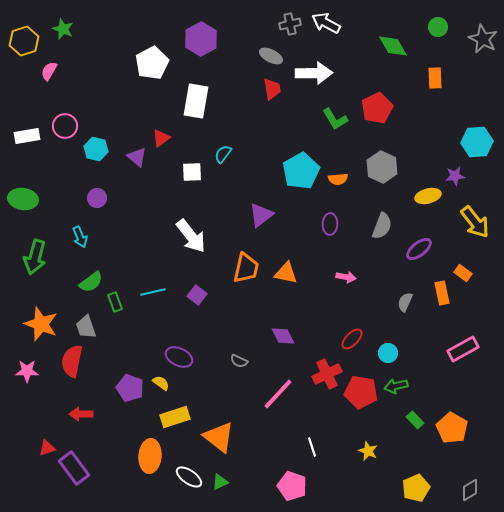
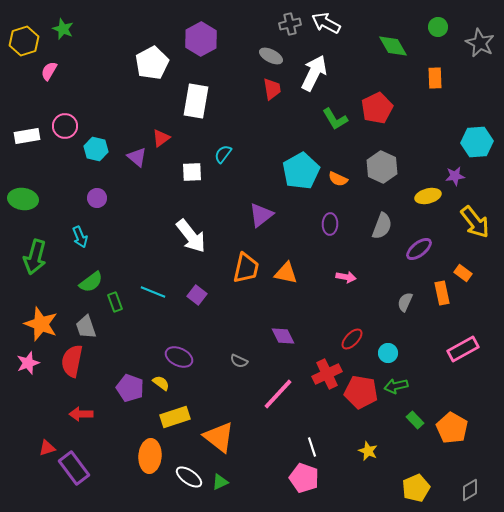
gray star at (483, 39): moved 3 px left, 4 px down
white arrow at (314, 73): rotated 63 degrees counterclockwise
orange semicircle at (338, 179): rotated 30 degrees clockwise
cyan line at (153, 292): rotated 35 degrees clockwise
pink star at (27, 371): moved 1 px right, 8 px up; rotated 20 degrees counterclockwise
pink pentagon at (292, 486): moved 12 px right, 8 px up
